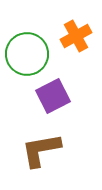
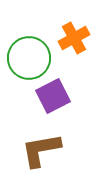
orange cross: moved 2 px left, 2 px down
green circle: moved 2 px right, 4 px down
